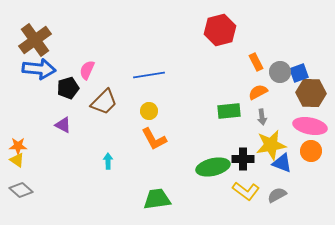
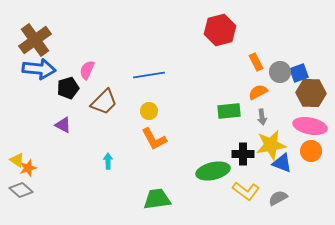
orange star: moved 10 px right, 22 px down; rotated 18 degrees counterclockwise
black cross: moved 5 px up
green ellipse: moved 4 px down
gray semicircle: moved 1 px right, 3 px down
